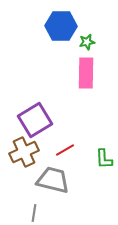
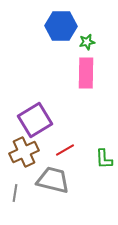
gray line: moved 19 px left, 20 px up
